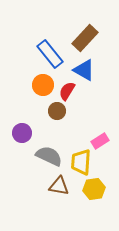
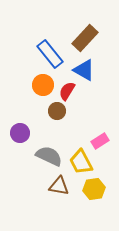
purple circle: moved 2 px left
yellow trapezoid: rotated 32 degrees counterclockwise
